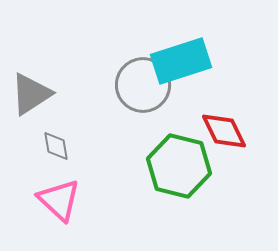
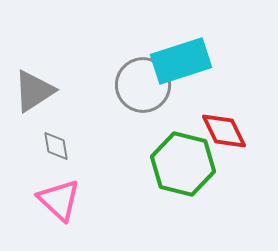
gray triangle: moved 3 px right, 3 px up
green hexagon: moved 4 px right, 2 px up
